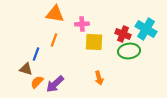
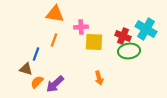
pink cross: moved 1 px left, 3 px down
red cross: moved 2 px down
